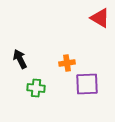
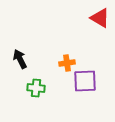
purple square: moved 2 px left, 3 px up
